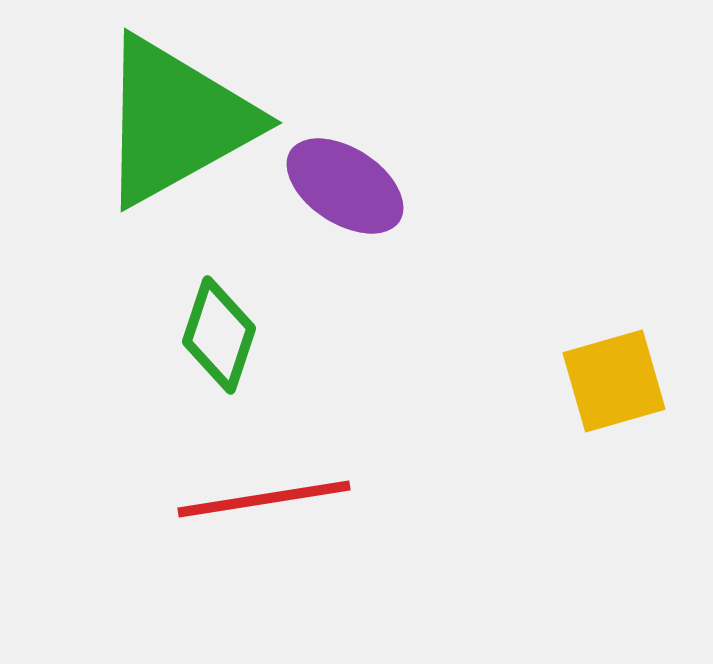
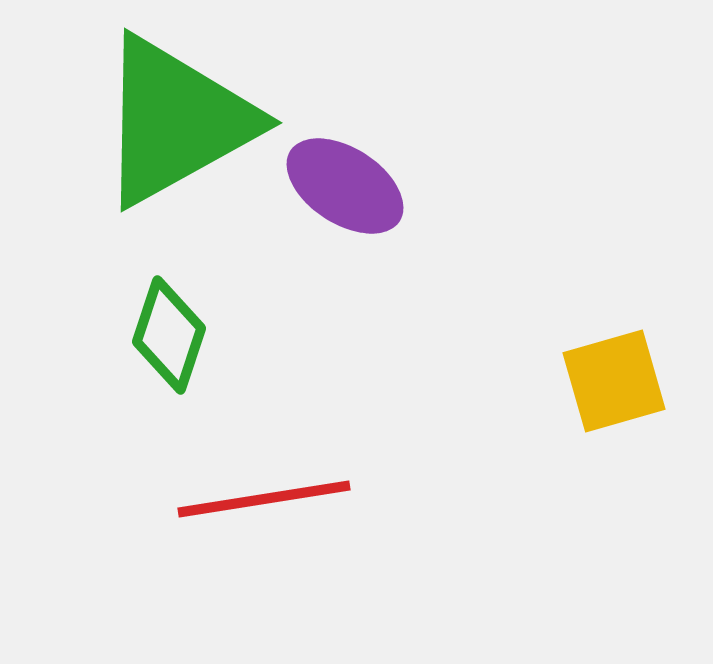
green diamond: moved 50 px left
